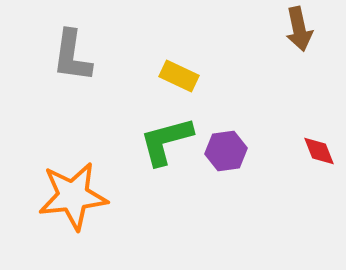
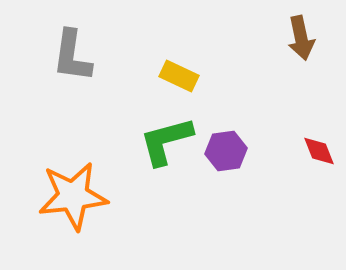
brown arrow: moved 2 px right, 9 px down
